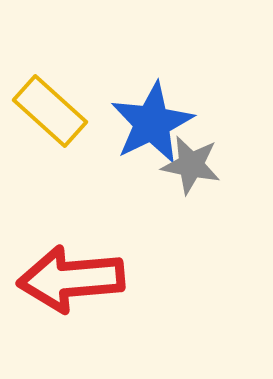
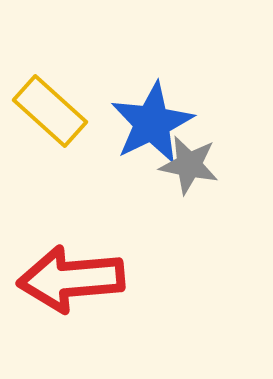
gray star: moved 2 px left
